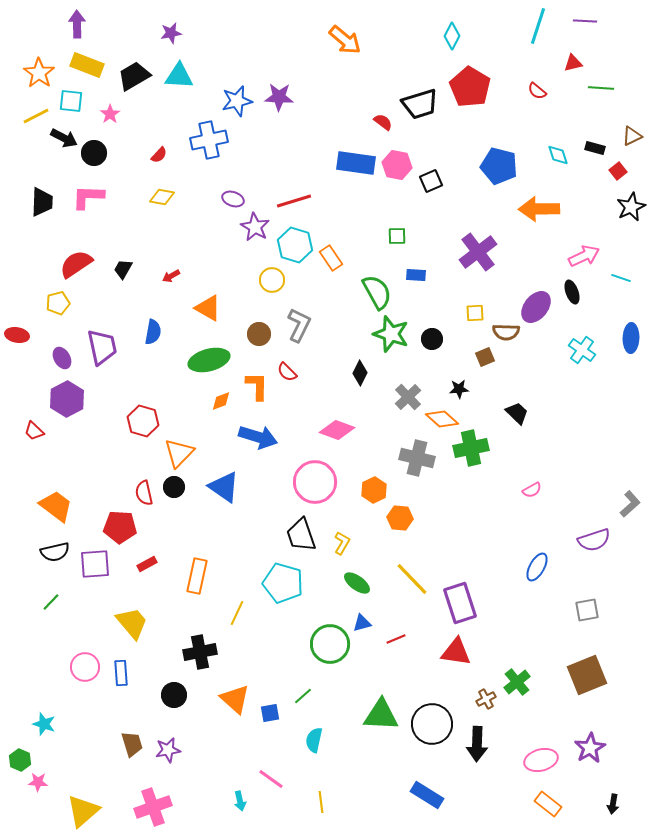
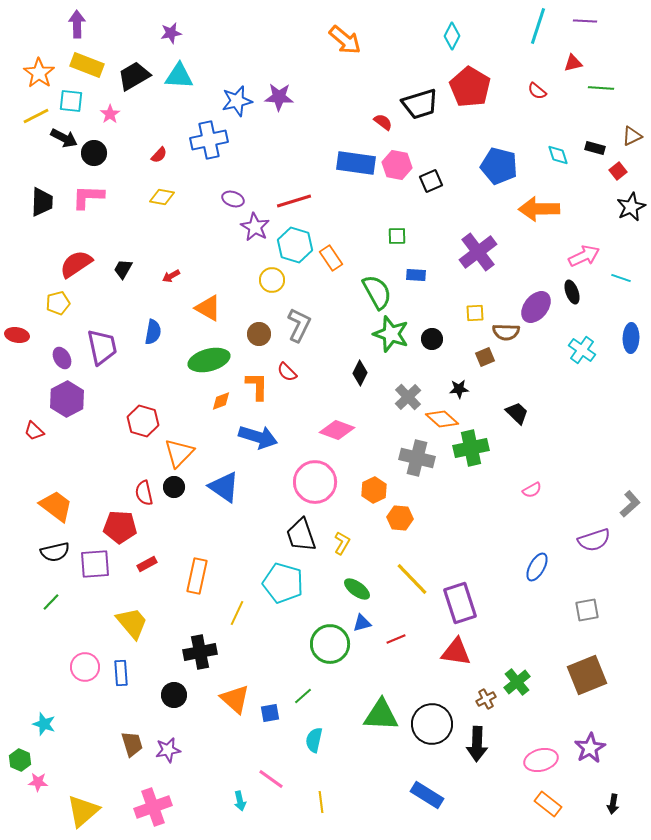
green ellipse at (357, 583): moved 6 px down
